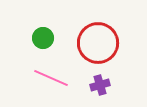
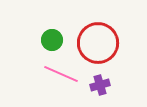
green circle: moved 9 px right, 2 px down
pink line: moved 10 px right, 4 px up
